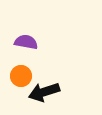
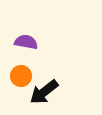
black arrow: rotated 20 degrees counterclockwise
